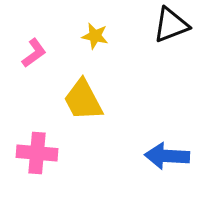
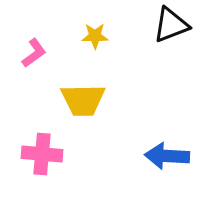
yellow star: rotated 12 degrees counterclockwise
yellow trapezoid: rotated 63 degrees counterclockwise
pink cross: moved 5 px right, 1 px down
